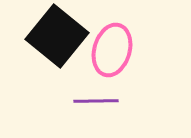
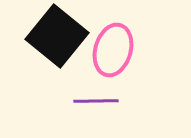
pink ellipse: moved 1 px right
